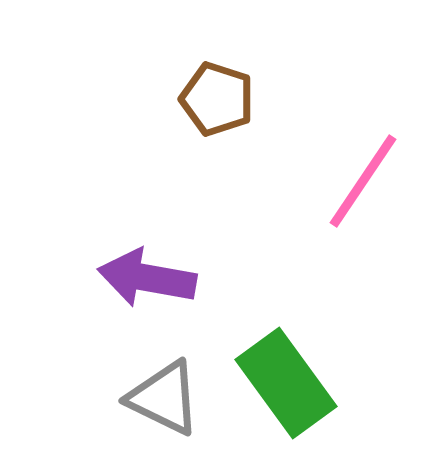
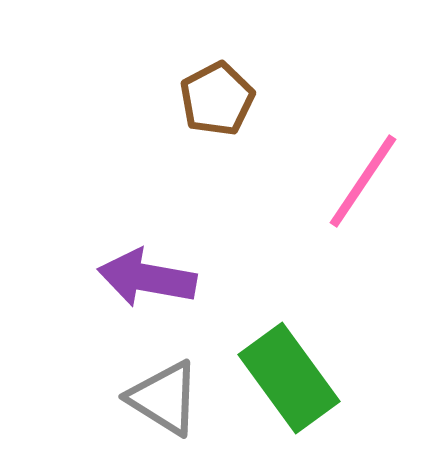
brown pentagon: rotated 26 degrees clockwise
green rectangle: moved 3 px right, 5 px up
gray triangle: rotated 6 degrees clockwise
